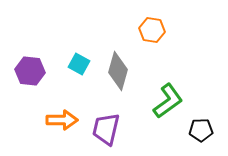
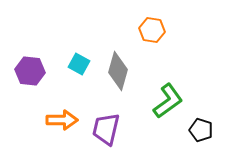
black pentagon: rotated 20 degrees clockwise
